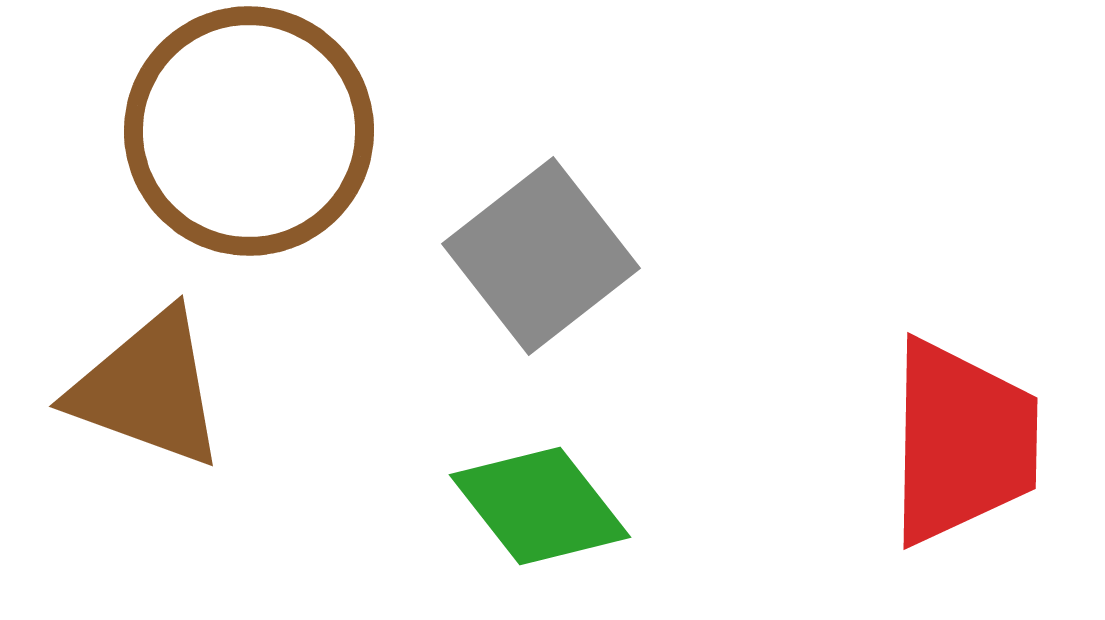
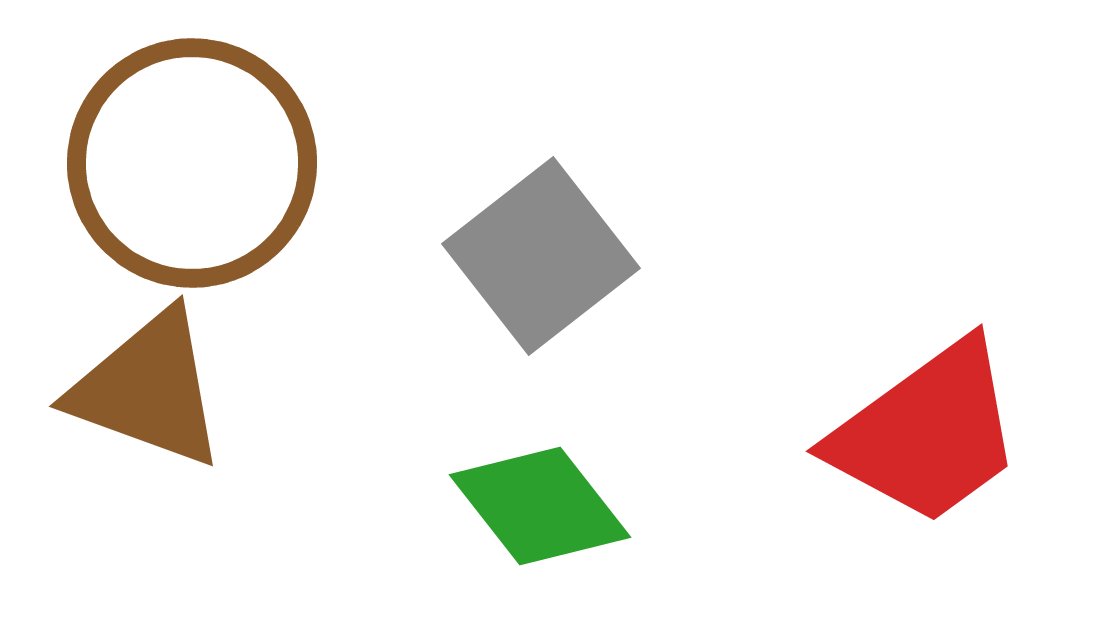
brown circle: moved 57 px left, 32 px down
red trapezoid: moved 35 px left, 9 px up; rotated 53 degrees clockwise
